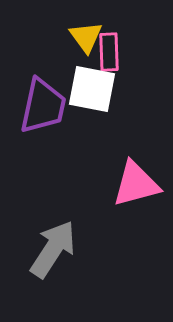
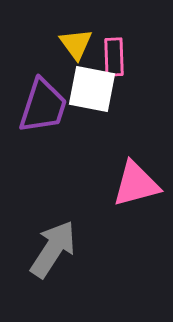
yellow triangle: moved 10 px left, 7 px down
pink rectangle: moved 5 px right, 5 px down
purple trapezoid: rotated 6 degrees clockwise
